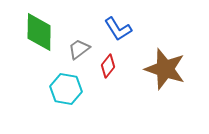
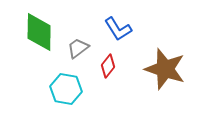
gray trapezoid: moved 1 px left, 1 px up
